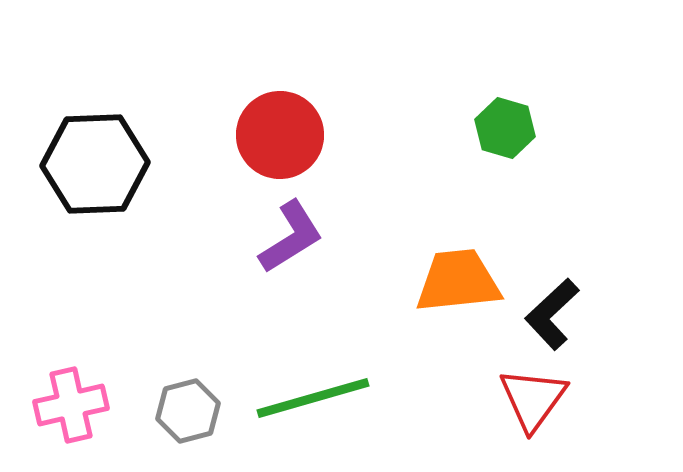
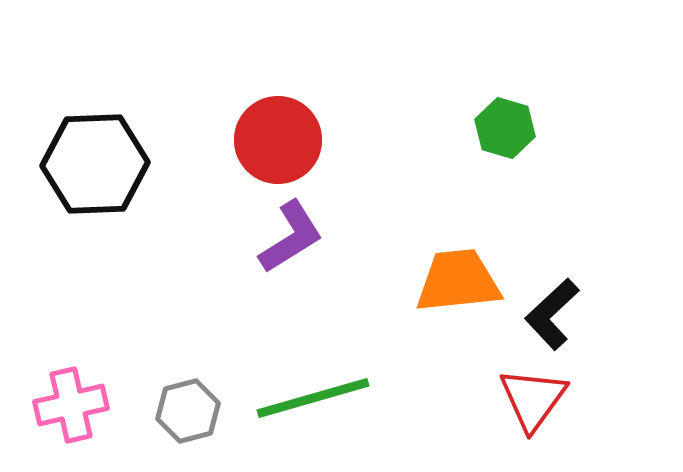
red circle: moved 2 px left, 5 px down
